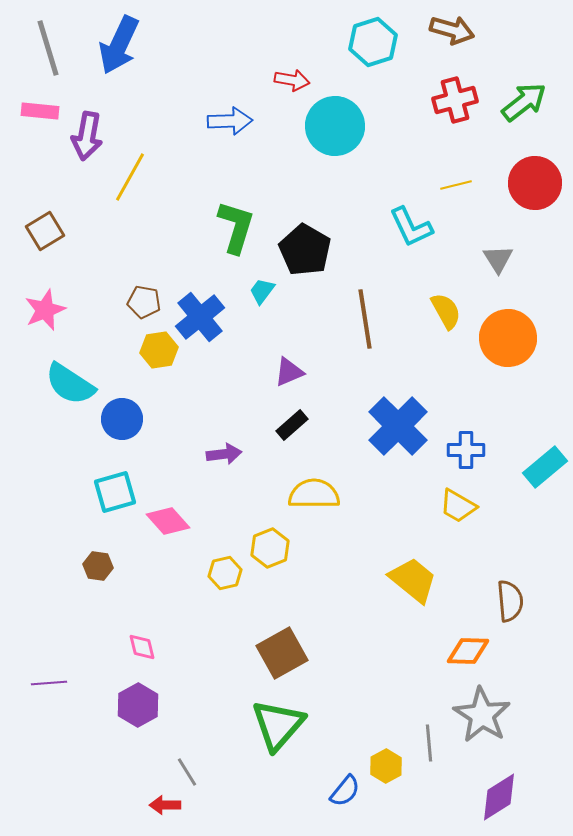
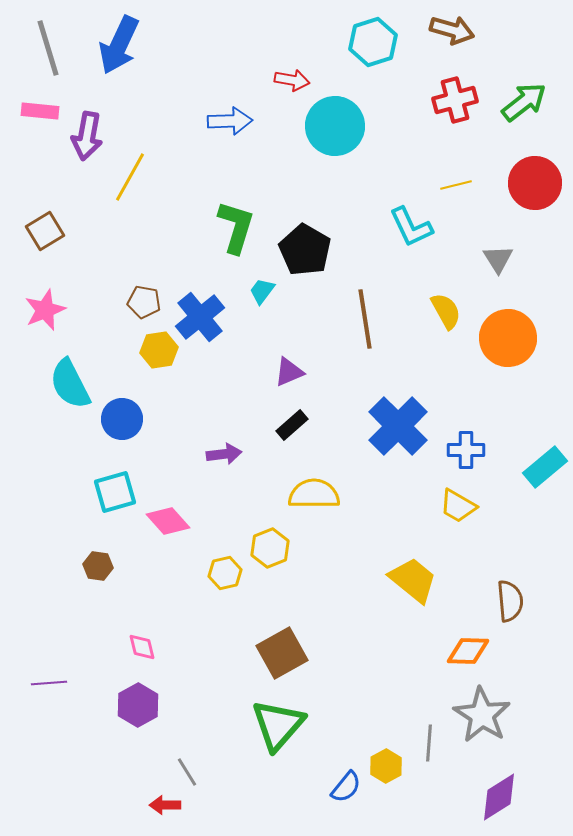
cyan semicircle at (70, 384): rotated 30 degrees clockwise
gray line at (429, 743): rotated 9 degrees clockwise
blue semicircle at (345, 791): moved 1 px right, 4 px up
